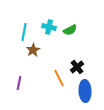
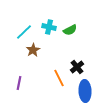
cyan line: rotated 36 degrees clockwise
